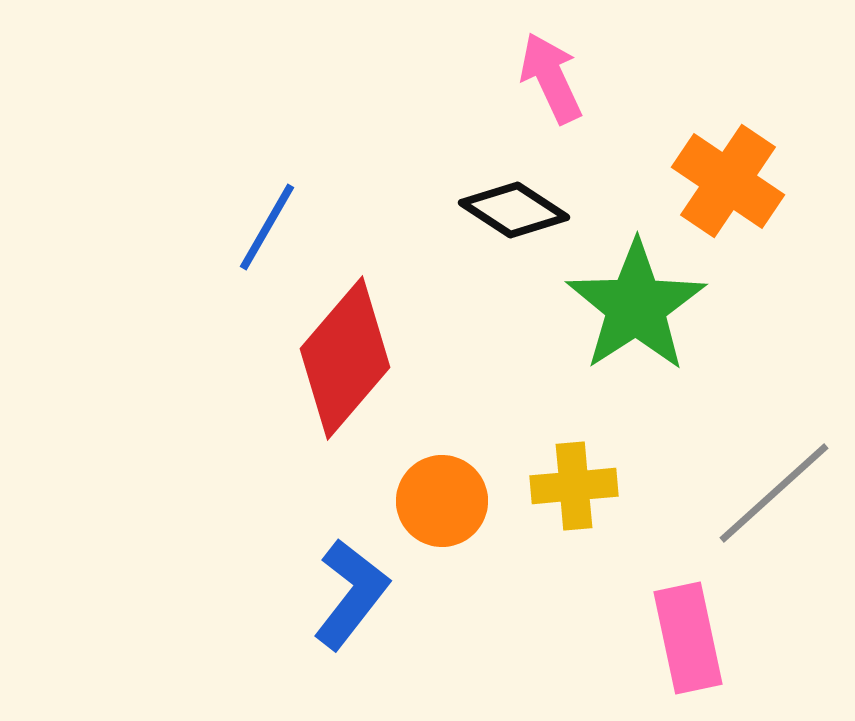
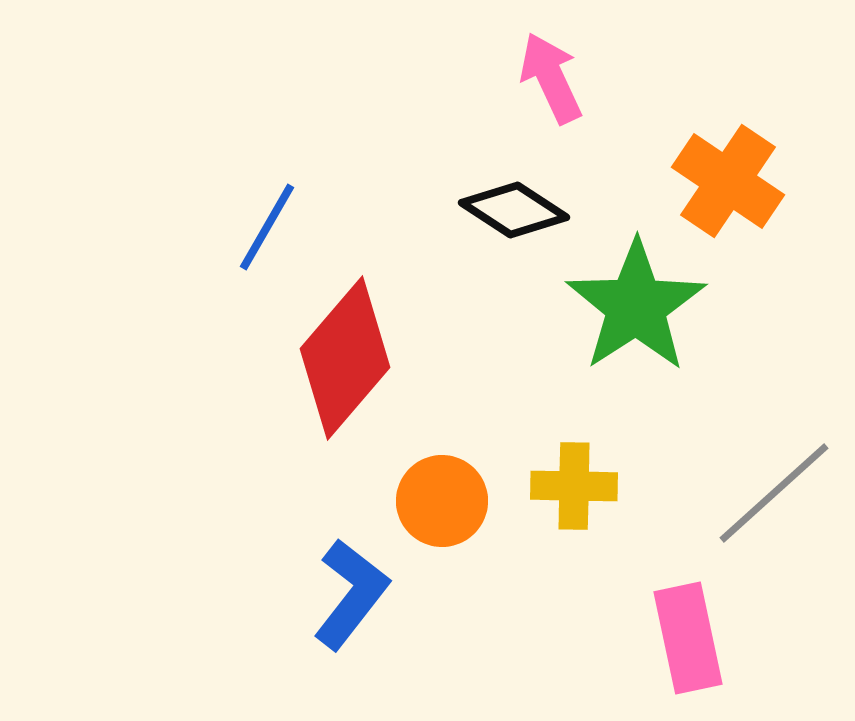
yellow cross: rotated 6 degrees clockwise
